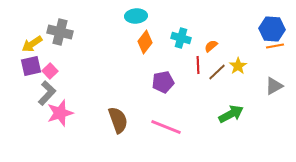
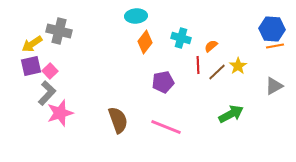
gray cross: moved 1 px left, 1 px up
